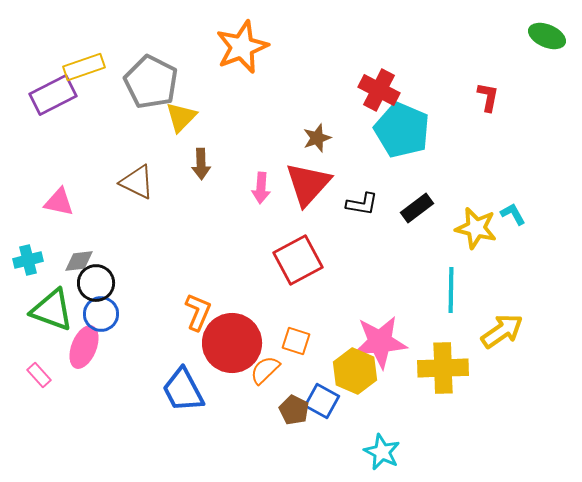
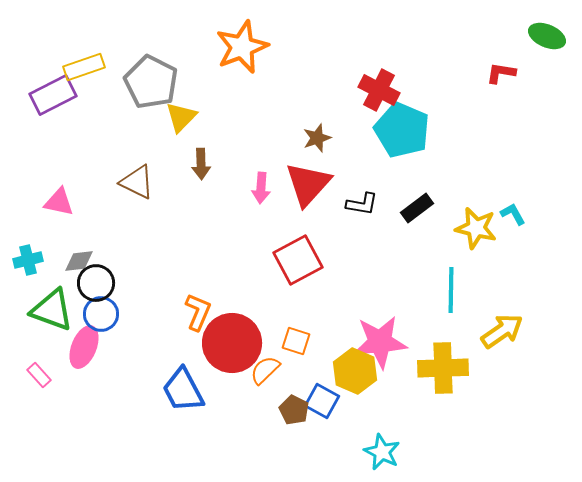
red L-shape: moved 13 px right, 24 px up; rotated 92 degrees counterclockwise
